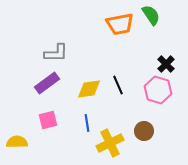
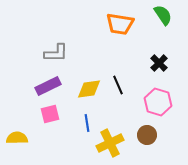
green semicircle: moved 12 px right
orange trapezoid: rotated 20 degrees clockwise
black cross: moved 7 px left, 1 px up
purple rectangle: moved 1 px right, 3 px down; rotated 10 degrees clockwise
pink hexagon: moved 12 px down
pink square: moved 2 px right, 6 px up
brown circle: moved 3 px right, 4 px down
yellow semicircle: moved 4 px up
